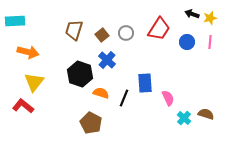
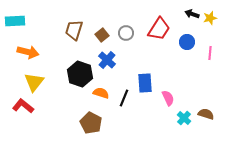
pink line: moved 11 px down
